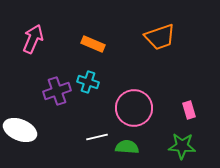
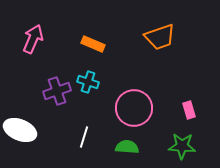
white line: moved 13 px left; rotated 60 degrees counterclockwise
